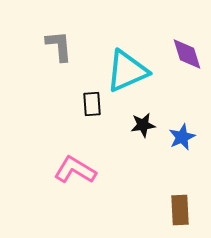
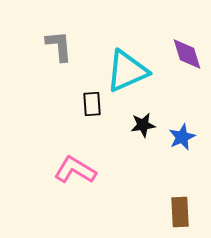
brown rectangle: moved 2 px down
